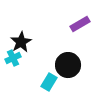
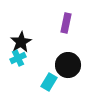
purple rectangle: moved 14 px left, 1 px up; rotated 48 degrees counterclockwise
cyan cross: moved 5 px right
